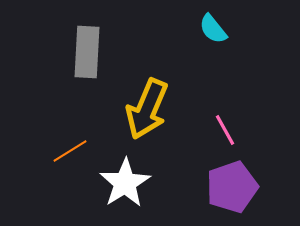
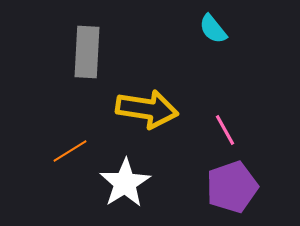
yellow arrow: rotated 104 degrees counterclockwise
